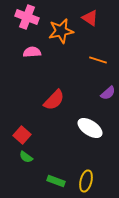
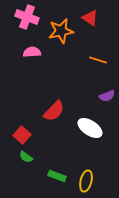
purple semicircle: moved 1 px left, 3 px down; rotated 21 degrees clockwise
red semicircle: moved 11 px down
green rectangle: moved 1 px right, 5 px up
